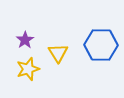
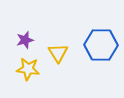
purple star: rotated 18 degrees clockwise
yellow star: rotated 25 degrees clockwise
